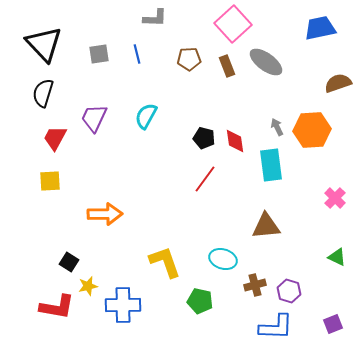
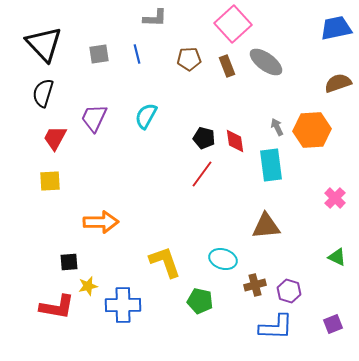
blue trapezoid: moved 16 px right
red line: moved 3 px left, 5 px up
orange arrow: moved 4 px left, 8 px down
black square: rotated 36 degrees counterclockwise
